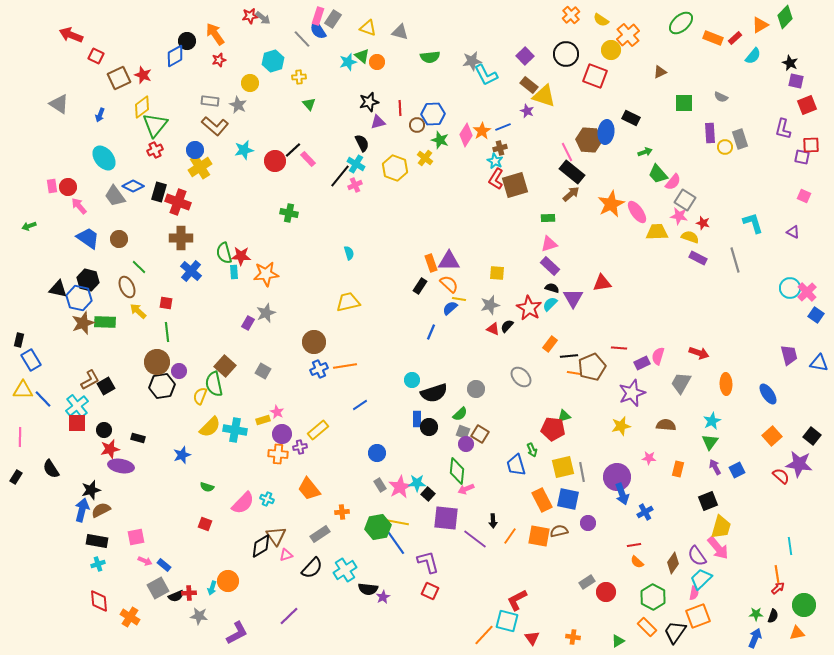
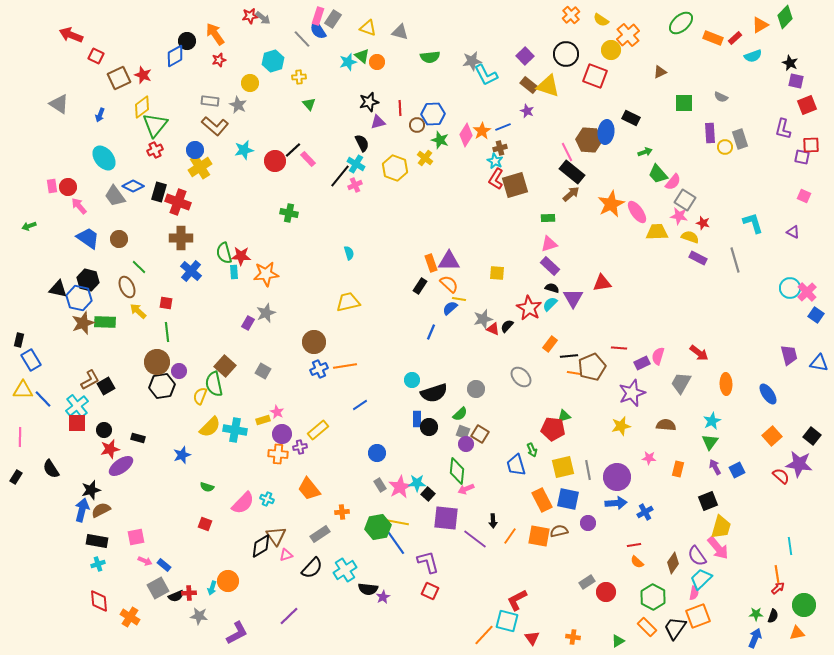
cyan semicircle at (753, 56): rotated 30 degrees clockwise
yellow triangle at (544, 96): moved 4 px right, 10 px up
gray star at (490, 305): moved 7 px left, 14 px down
red arrow at (699, 353): rotated 18 degrees clockwise
purple ellipse at (121, 466): rotated 45 degrees counterclockwise
gray line at (582, 472): moved 6 px right, 2 px up
blue arrow at (622, 494): moved 6 px left, 9 px down; rotated 75 degrees counterclockwise
black trapezoid at (675, 632): moved 4 px up
